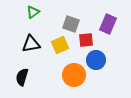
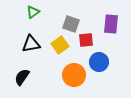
purple rectangle: moved 3 px right; rotated 18 degrees counterclockwise
yellow square: rotated 12 degrees counterclockwise
blue circle: moved 3 px right, 2 px down
black semicircle: rotated 18 degrees clockwise
